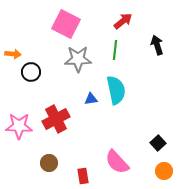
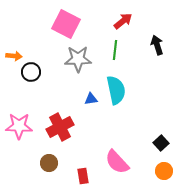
orange arrow: moved 1 px right, 2 px down
red cross: moved 4 px right, 8 px down
black square: moved 3 px right
